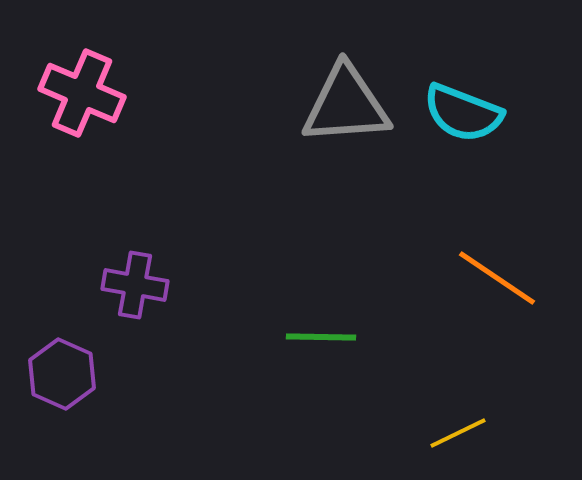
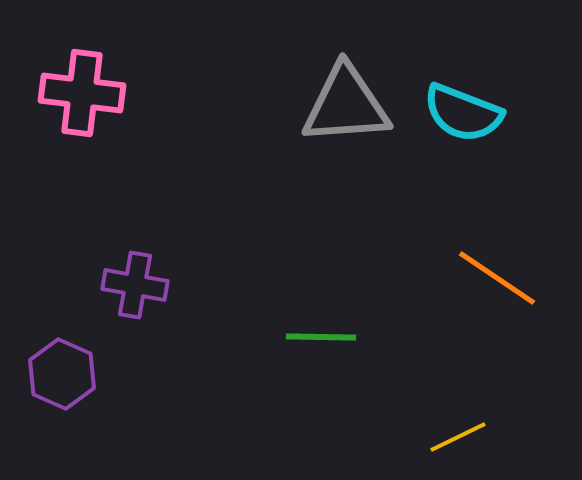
pink cross: rotated 16 degrees counterclockwise
yellow line: moved 4 px down
